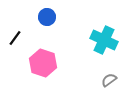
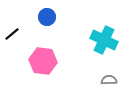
black line: moved 3 px left, 4 px up; rotated 14 degrees clockwise
pink hexagon: moved 2 px up; rotated 12 degrees counterclockwise
gray semicircle: rotated 35 degrees clockwise
